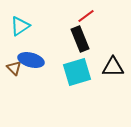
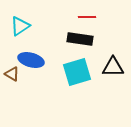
red line: moved 1 px right, 1 px down; rotated 36 degrees clockwise
black rectangle: rotated 60 degrees counterclockwise
brown triangle: moved 2 px left, 6 px down; rotated 14 degrees counterclockwise
